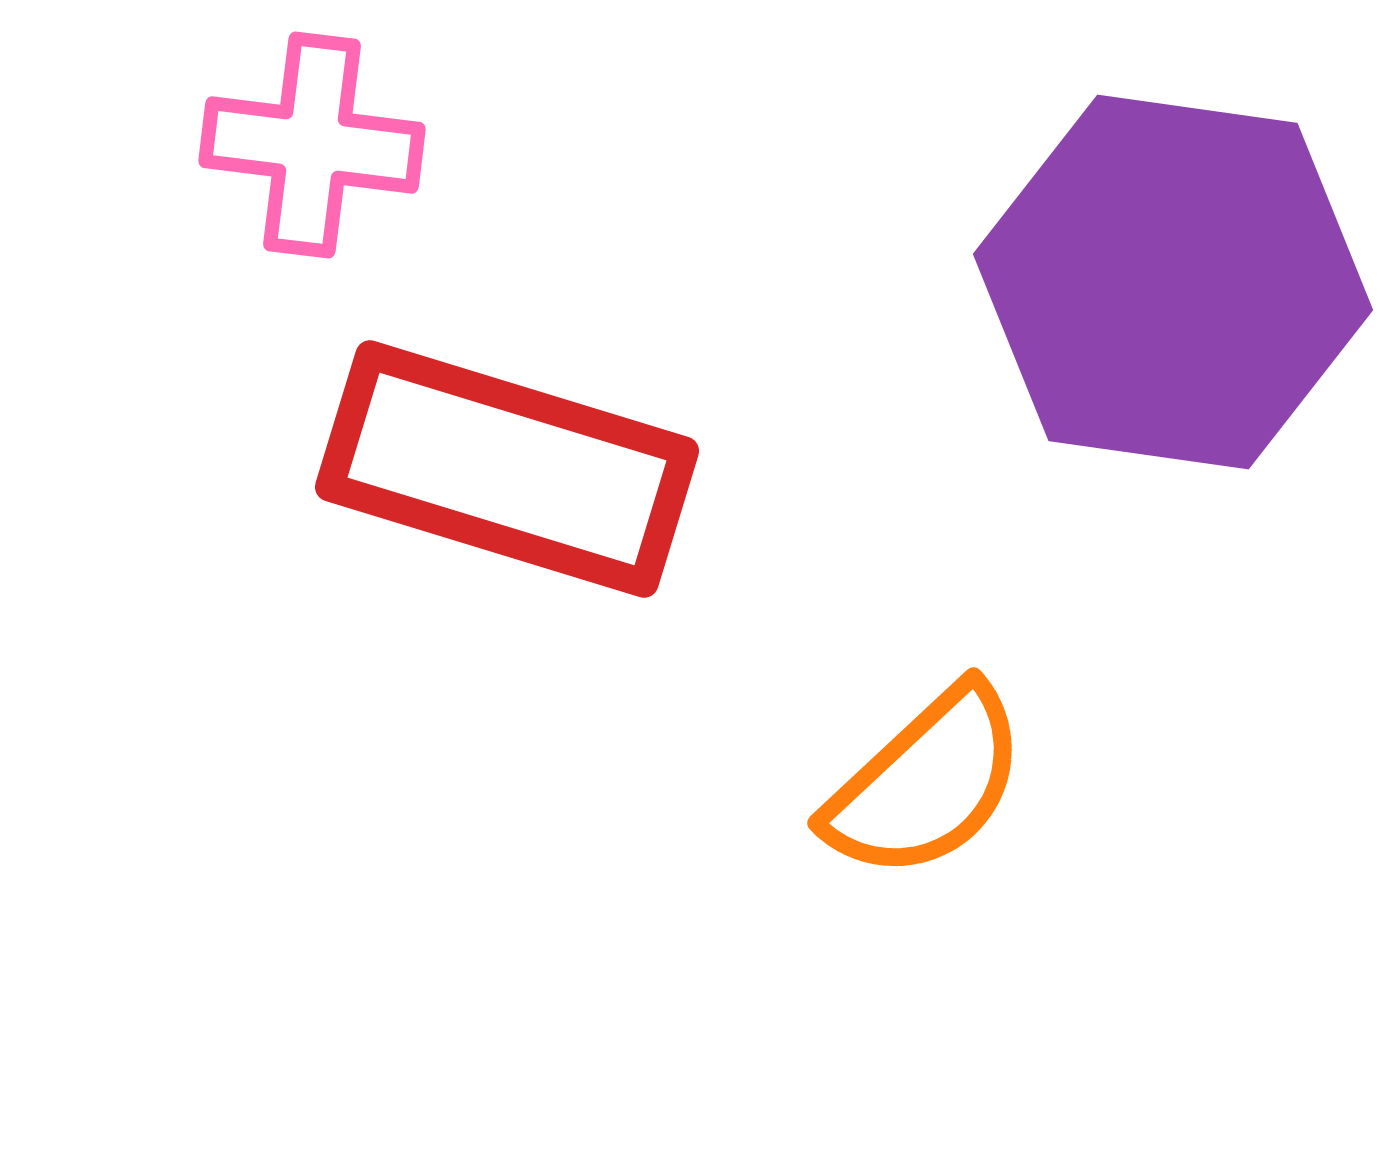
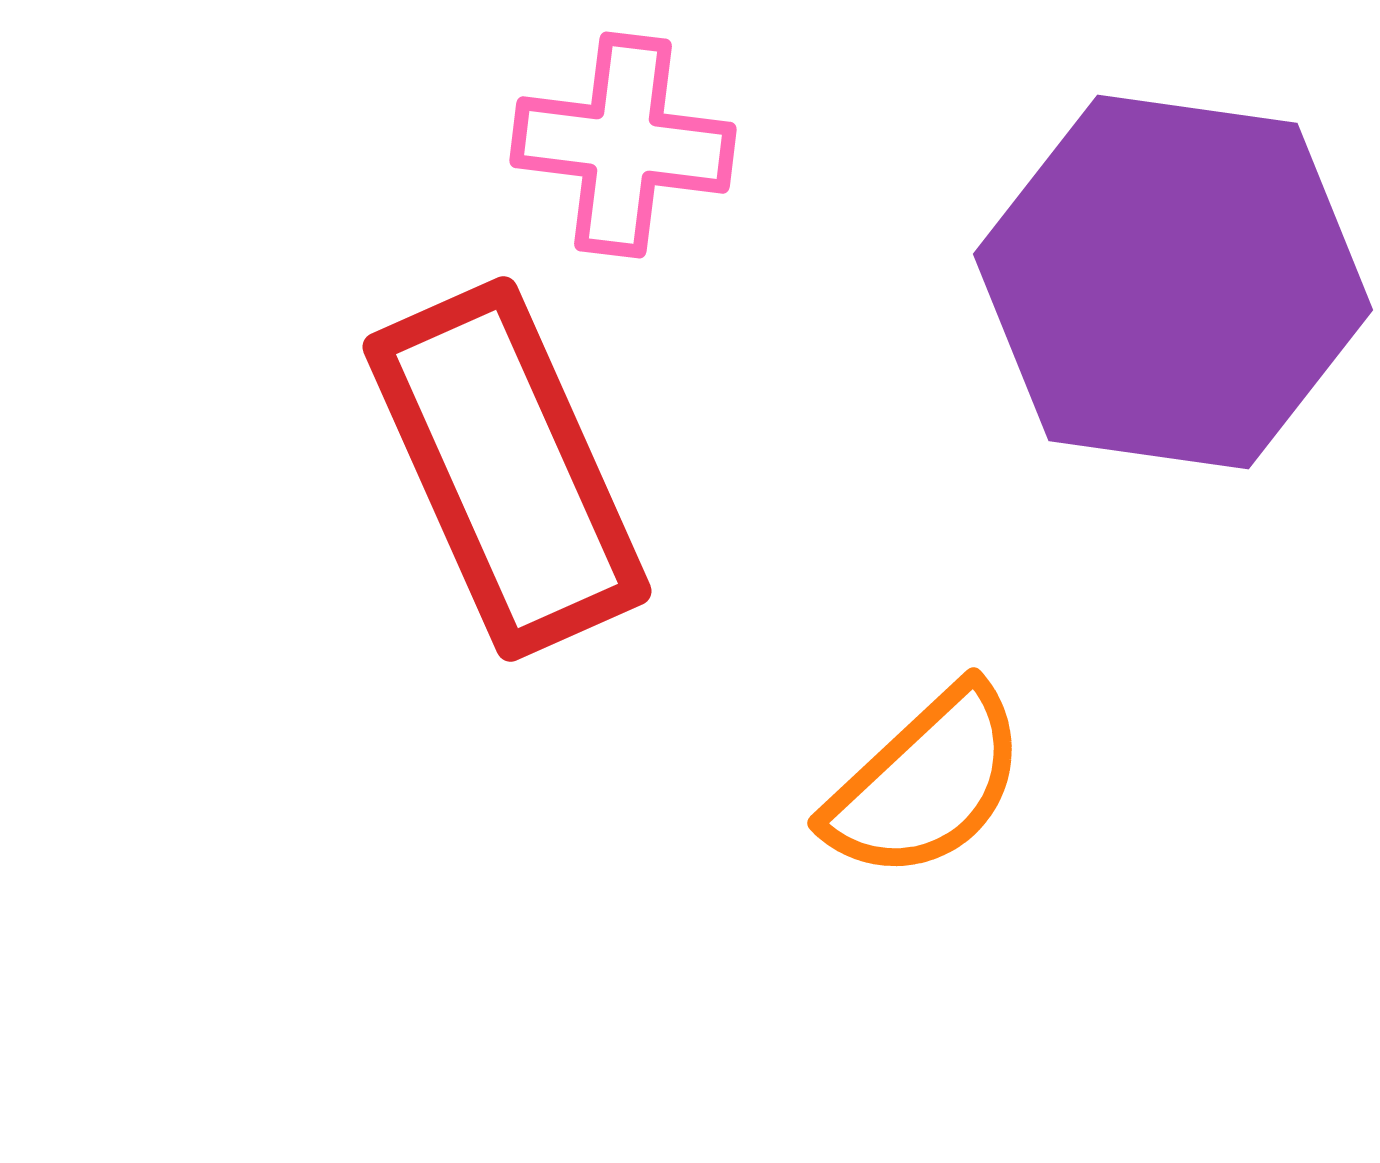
pink cross: moved 311 px right
red rectangle: rotated 49 degrees clockwise
